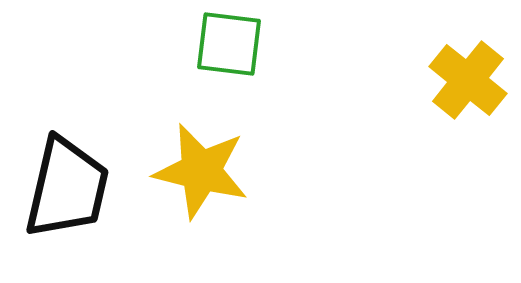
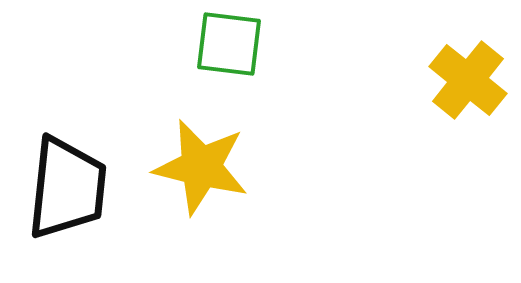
yellow star: moved 4 px up
black trapezoid: rotated 7 degrees counterclockwise
